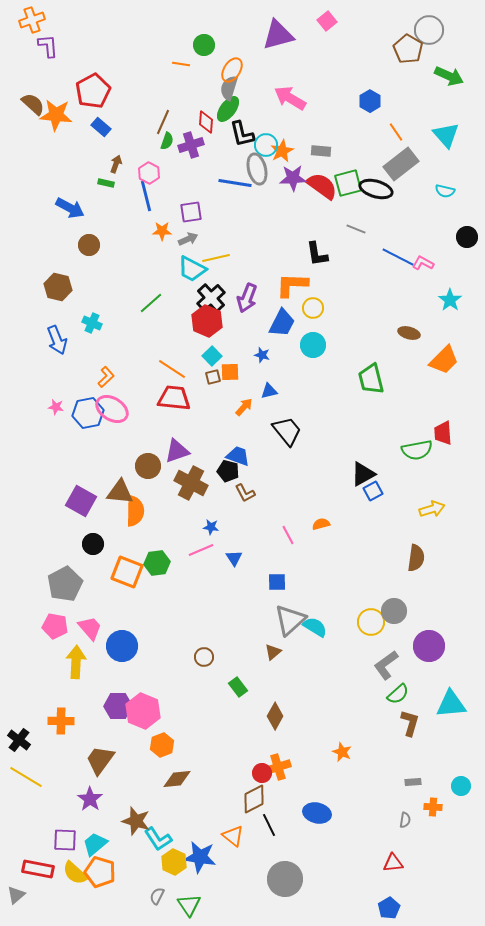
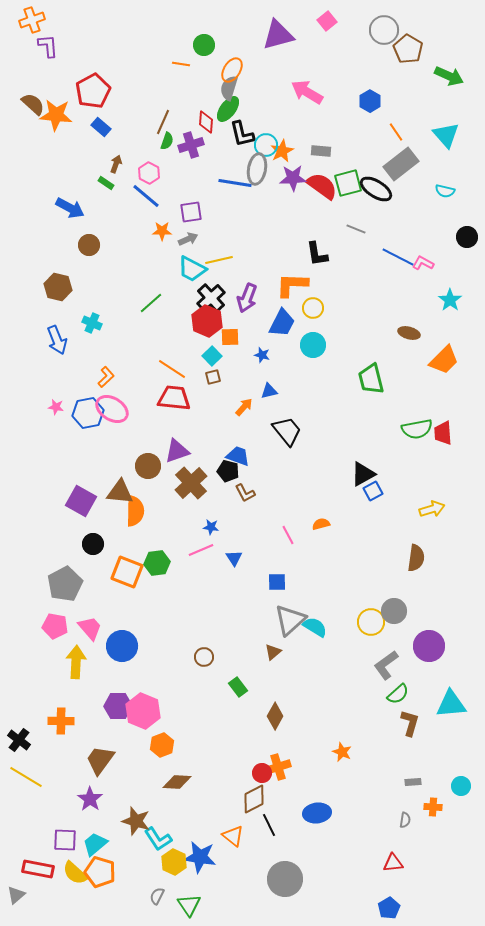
gray circle at (429, 30): moved 45 px left
pink arrow at (290, 98): moved 17 px right, 6 px up
gray ellipse at (257, 169): rotated 24 degrees clockwise
green rectangle at (106, 183): rotated 21 degrees clockwise
black ellipse at (376, 189): rotated 16 degrees clockwise
blue line at (146, 196): rotated 36 degrees counterclockwise
yellow line at (216, 258): moved 3 px right, 2 px down
orange square at (230, 372): moved 35 px up
green semicircle at (417, 450): moved 21 px up
brown cross at (191, 483): rotated 20 degrees clockwise
brown diamond at (177, 779): moved 3 px down; rotated 8 degrees clockwise
blue ellipse at (317, 813): rotated 20 degrees counterclockwise
